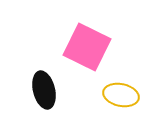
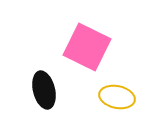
yellow ellipse: moved 4 px left, 2 px down
